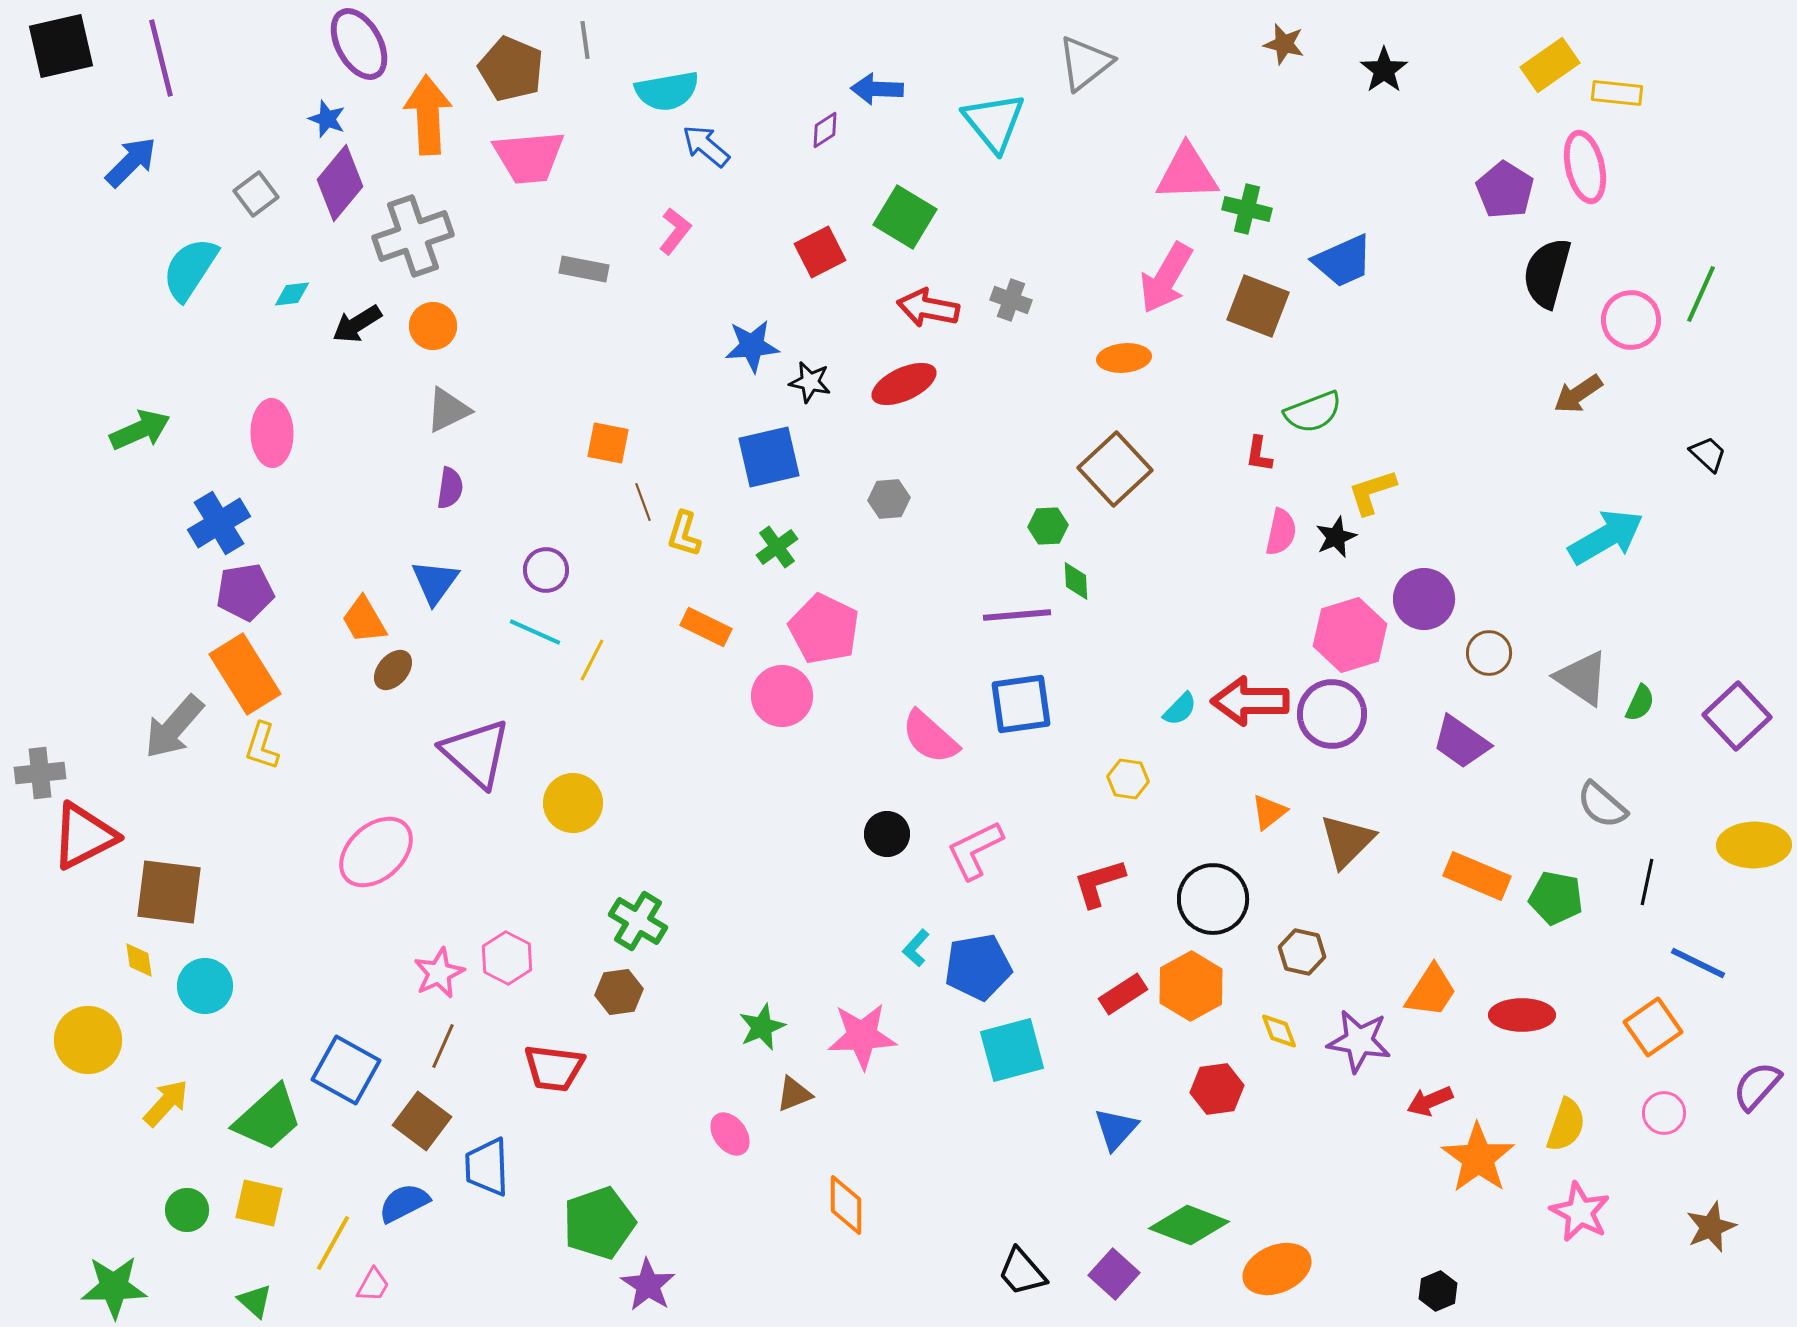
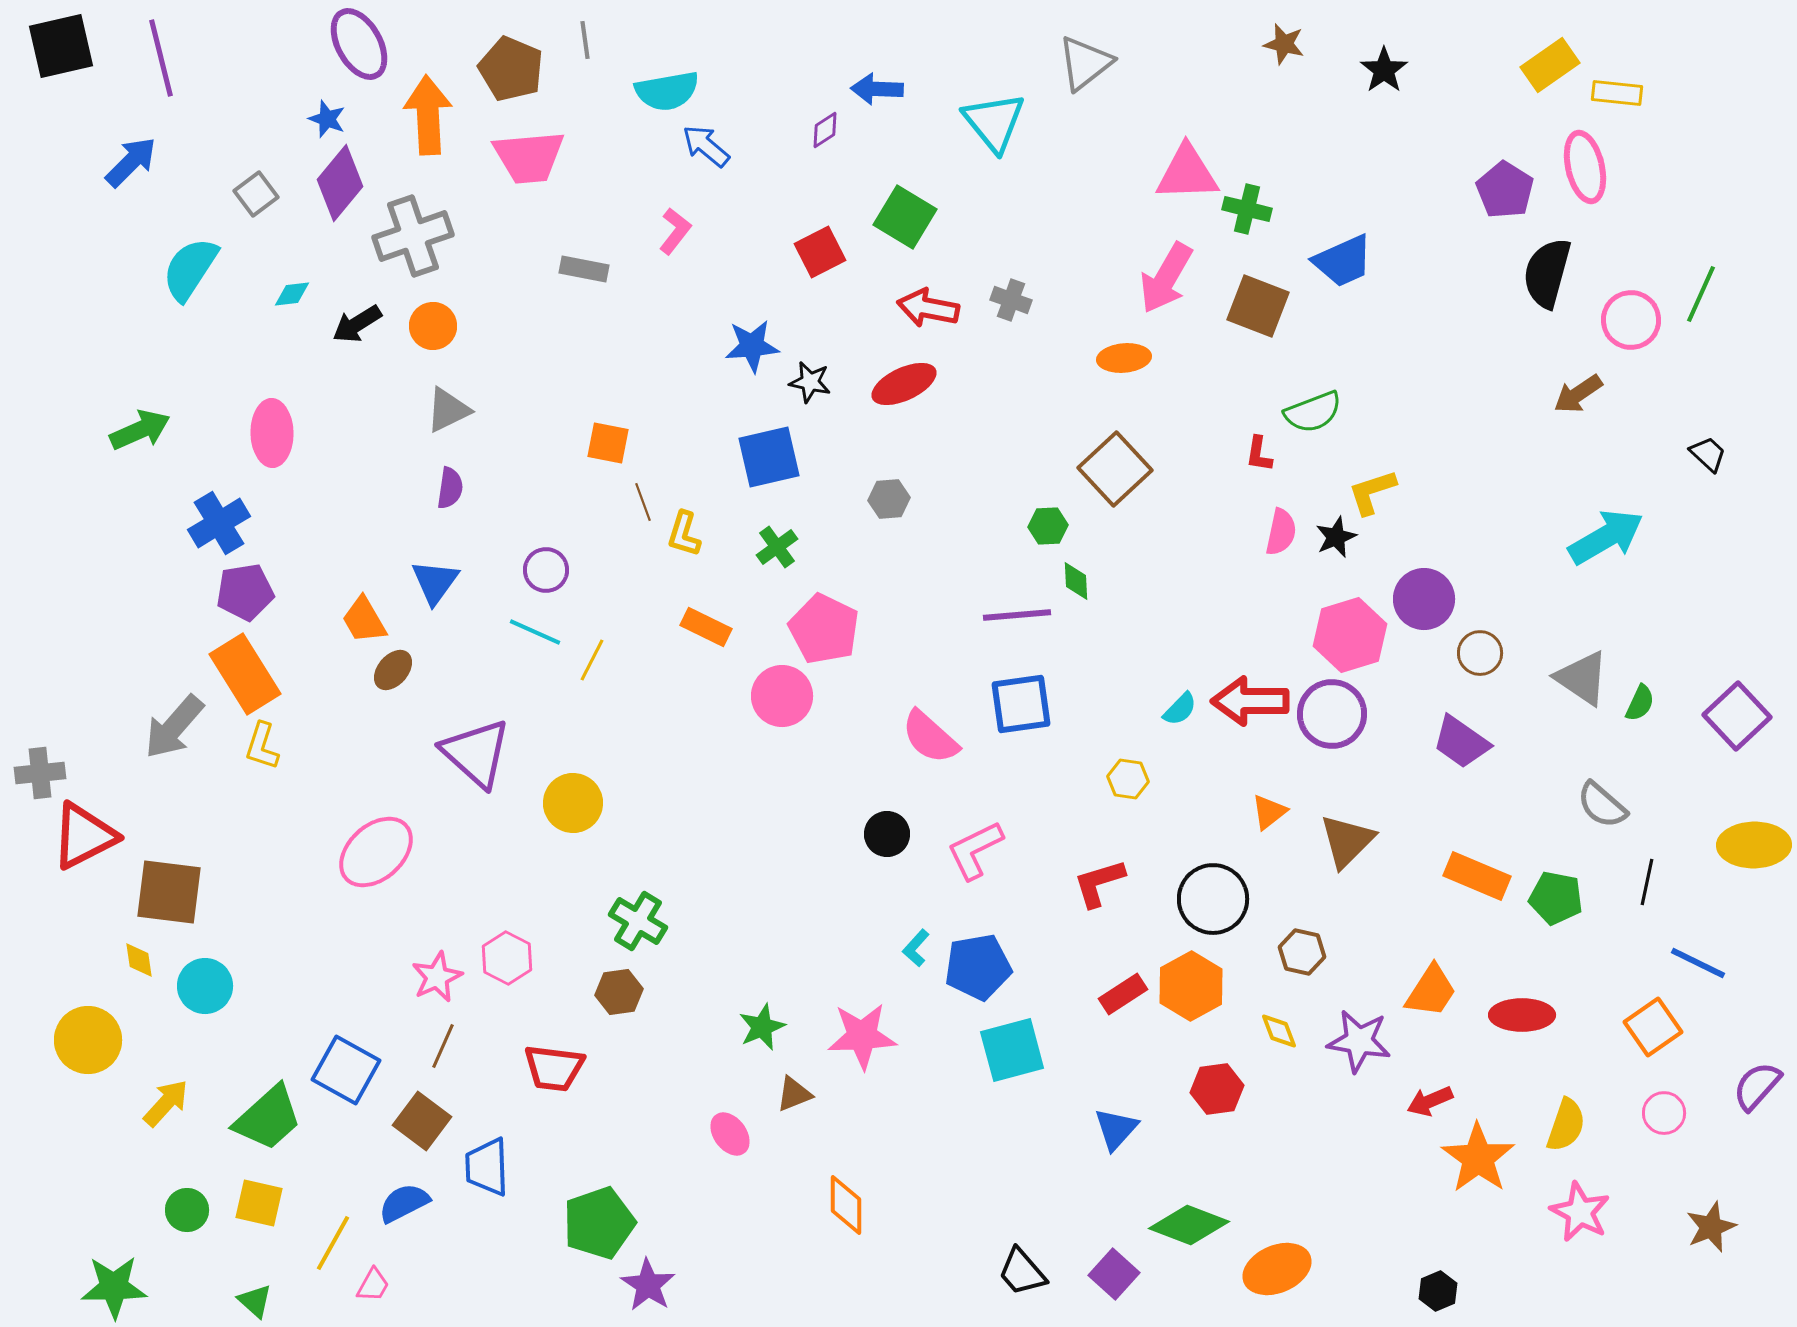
brown circle at (1489, 653): moved 9 px left
pink star at (439, 973): moved 2 px left, 4 px down
